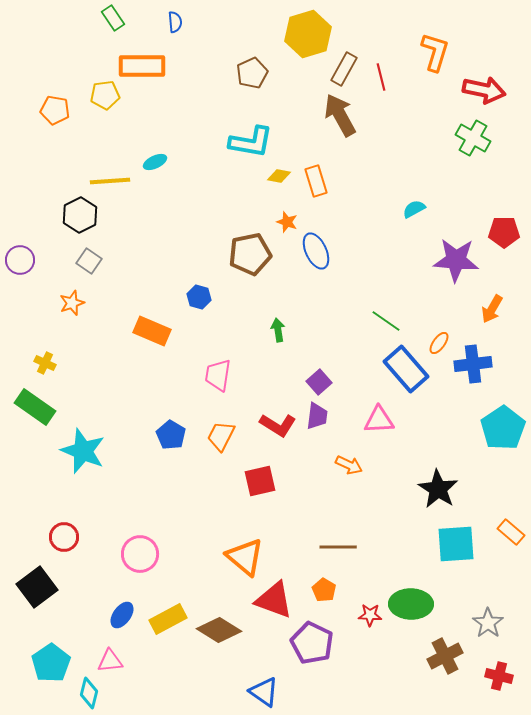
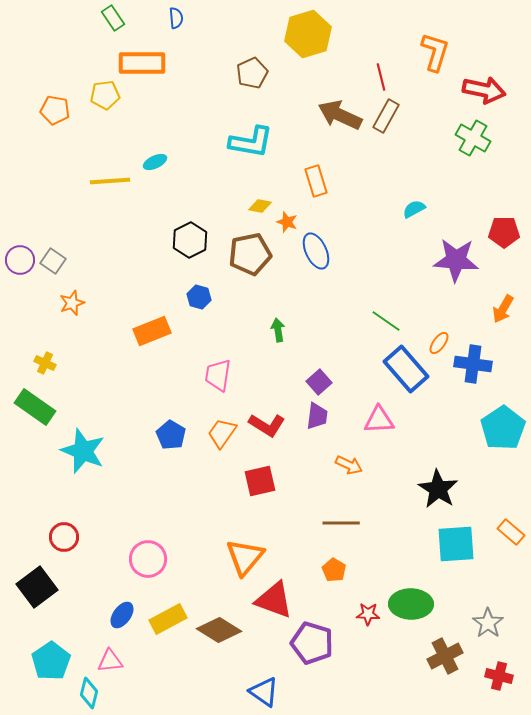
blue semicircle at (175, 22): moved 1 px right, 4 px up
orange rectangle at (142, 66): moved 3 px up
brown rectangle at (344, 69): moved 42 px right, 47 px down
brown arrow at (340, 115): rotated 36 degrees counterclockwise
yellow diamond at (279, 176): moved 19 px left, 30 px down
black hexagon at (80, 215): moved 110 px right, 25 px down
gray square at (89, 261): moved 36 px left
orange arrow at (492, 309): moved 11 px right
orange rectangle at (152, 331): rotated 45 degrees counterclockwise
blue cross at (473, 364): rotated 15 degrees clockwise
red L-shape at (278, 425): moved 11 px left
orange trapezoid at (221, 436): moved 1 px right, 3 px up; rotated 8 degrees clockwise
brown line at (338, 547): moved 3 px right, 24 px up
pink circle at (140, 554): moved 8 px right, 5 px down
orange triangle at (245, 557): rotated 30 degrees clockwise
orange pentagon at (324, 590): moved 10 px right, 20 px up
red star at (370, 615): moved 2 px left, 1 px up
purple pentagon at (312, 643): rotated 9 degrees counterclockwise
cyan pentagon at (51, 663): moved 2 px up
